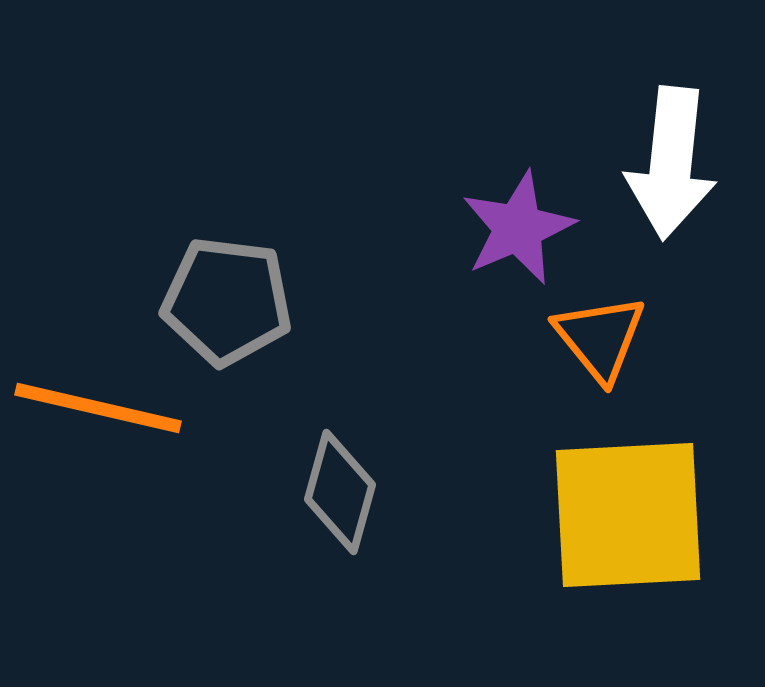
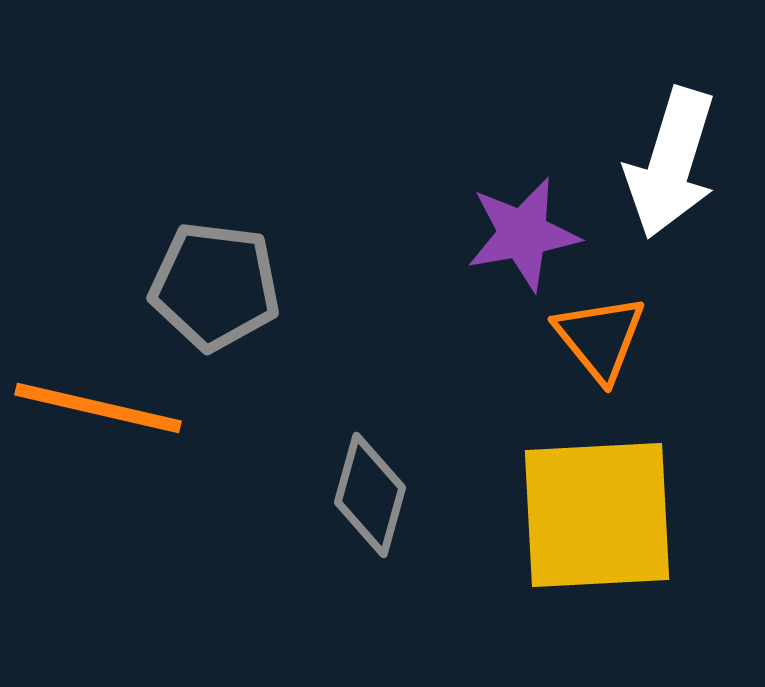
white arrow: rotated 11 degrees clockwise
purple star: moved 5 px right, 6 px down; rotated 13 degrees clockwise
gray pentagon: moved 12 px left, 15 px up
gray diamond: moved 30 px right, 3 px down
yellow square: moved 31 px left
